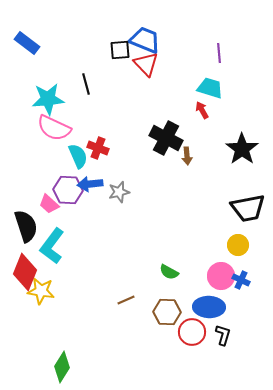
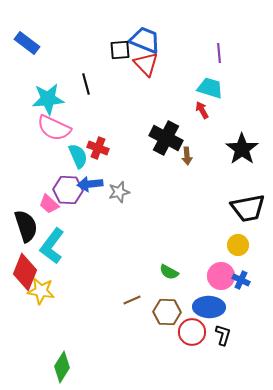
brown line: moved 6 px right
